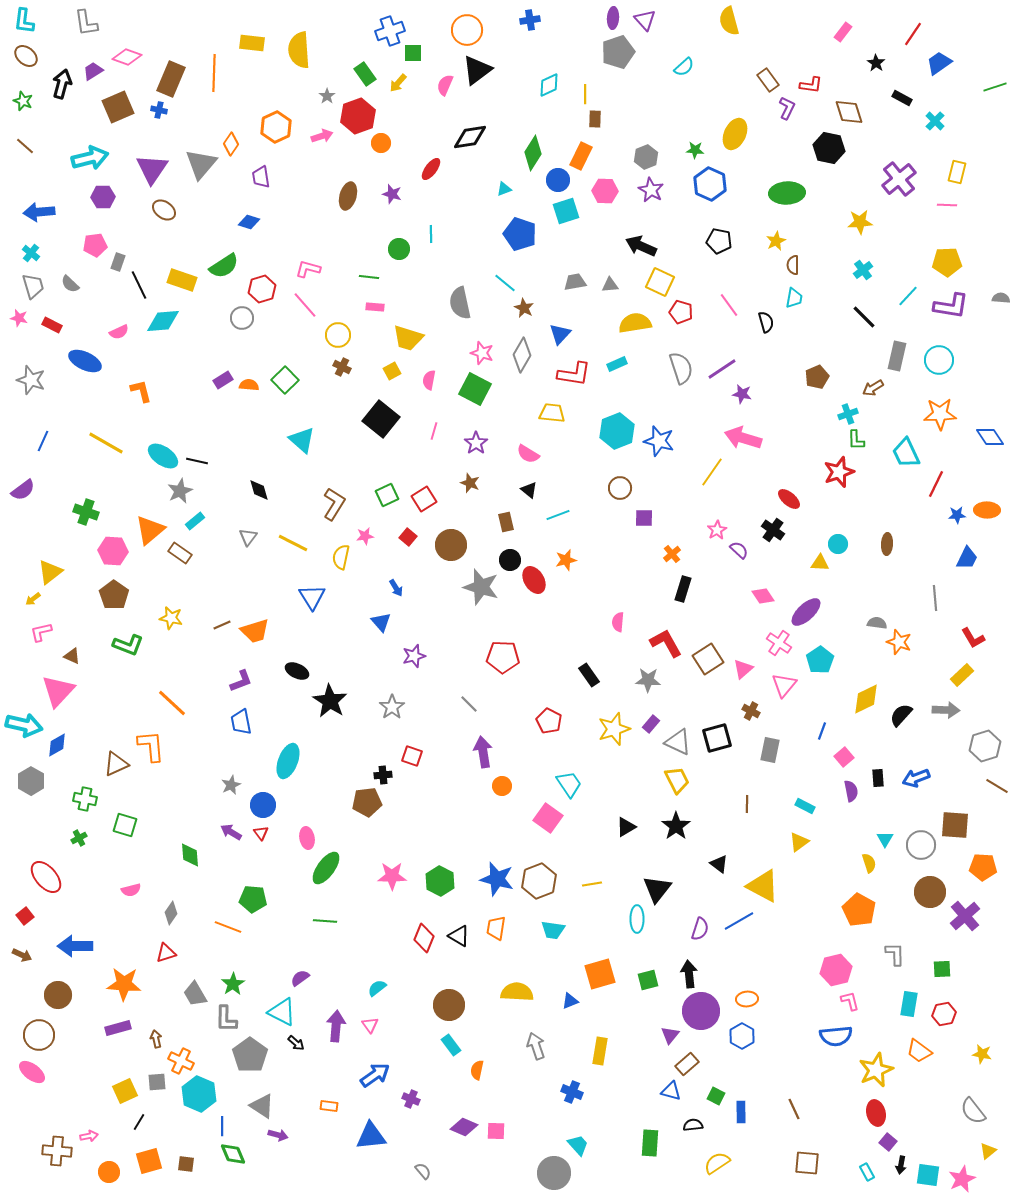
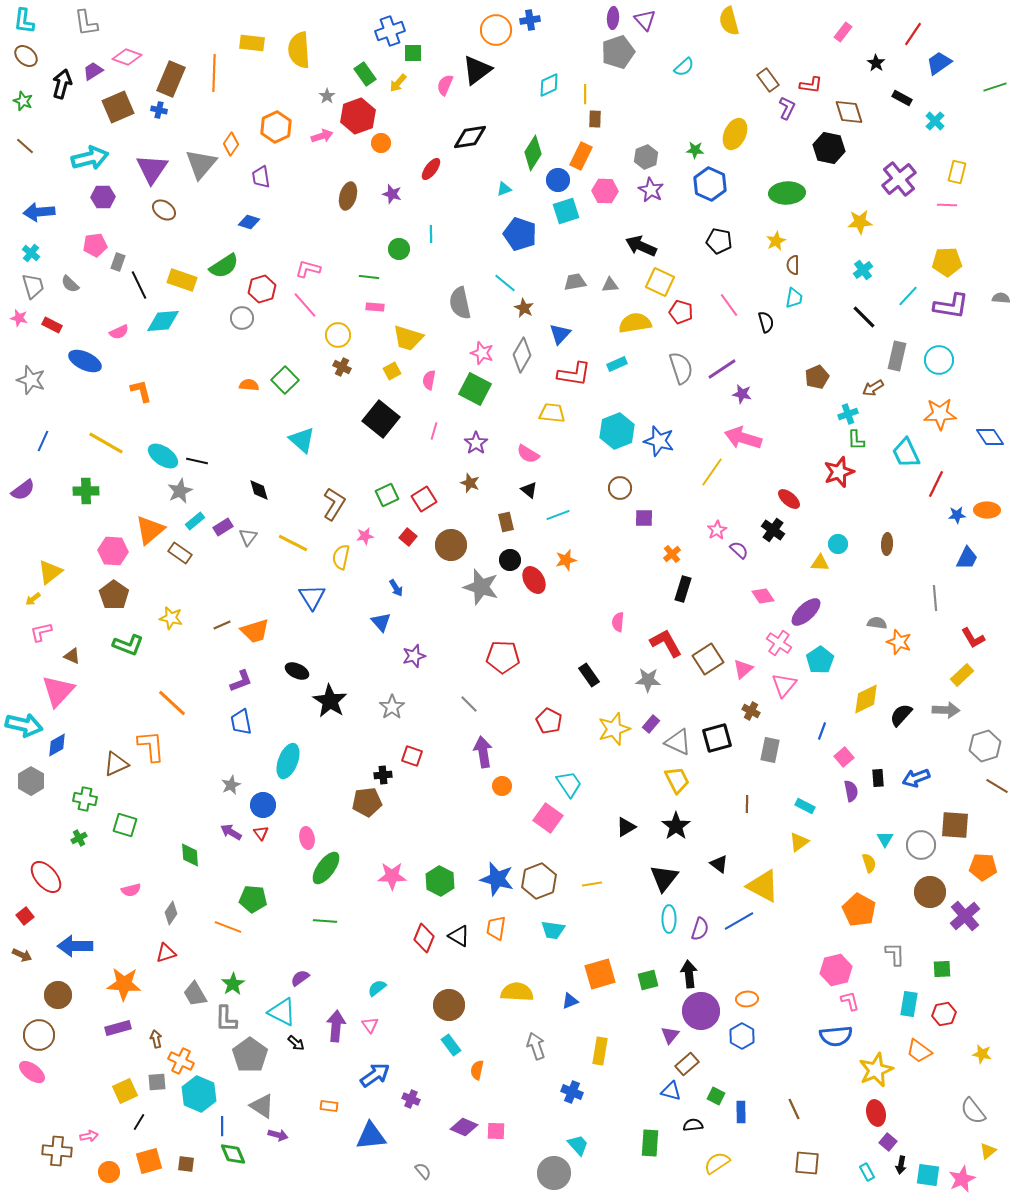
orange circle at (467, 30): moved 29 px right
purple rectangle at (223, 380): moved 147 px down
green cross at (86, 512): moved 21 px up; rotated 20 degrees counterclockwise
black triangle at (657, 889): moved 7 px right, 11 px up
cyan ellipse at (637, 919): moved 32 px right
